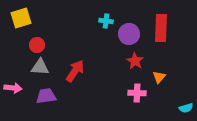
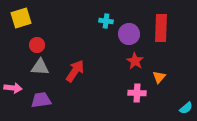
purple trapezoid: moved 5 px left, 4 px down
cyan semicircle: rotated 24 degrees counterclockwise
